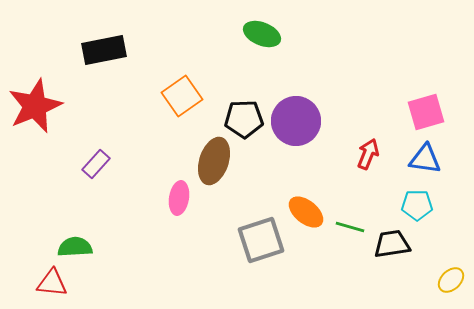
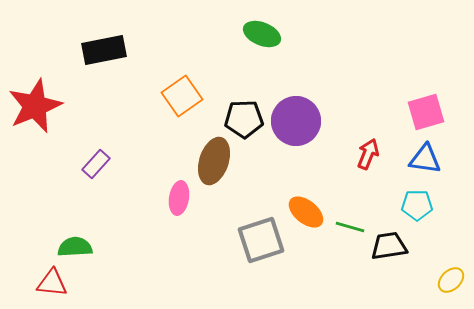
black trapezoid: moved 3 px left, 2 px down
